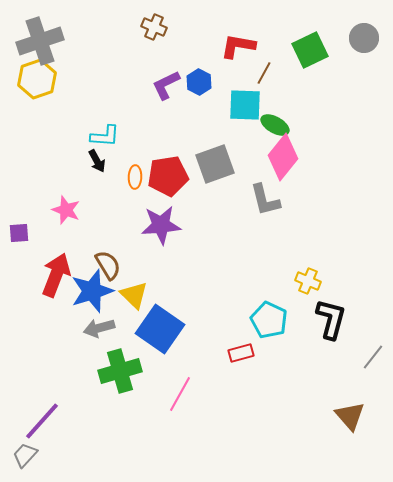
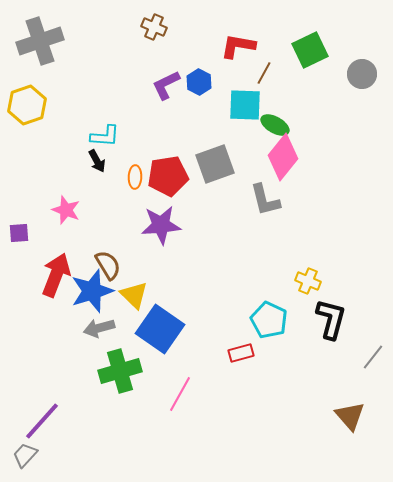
gray circle: moved 2 px left, 36 px down
yellow hexagon: moved 10 px left, 26 px down
